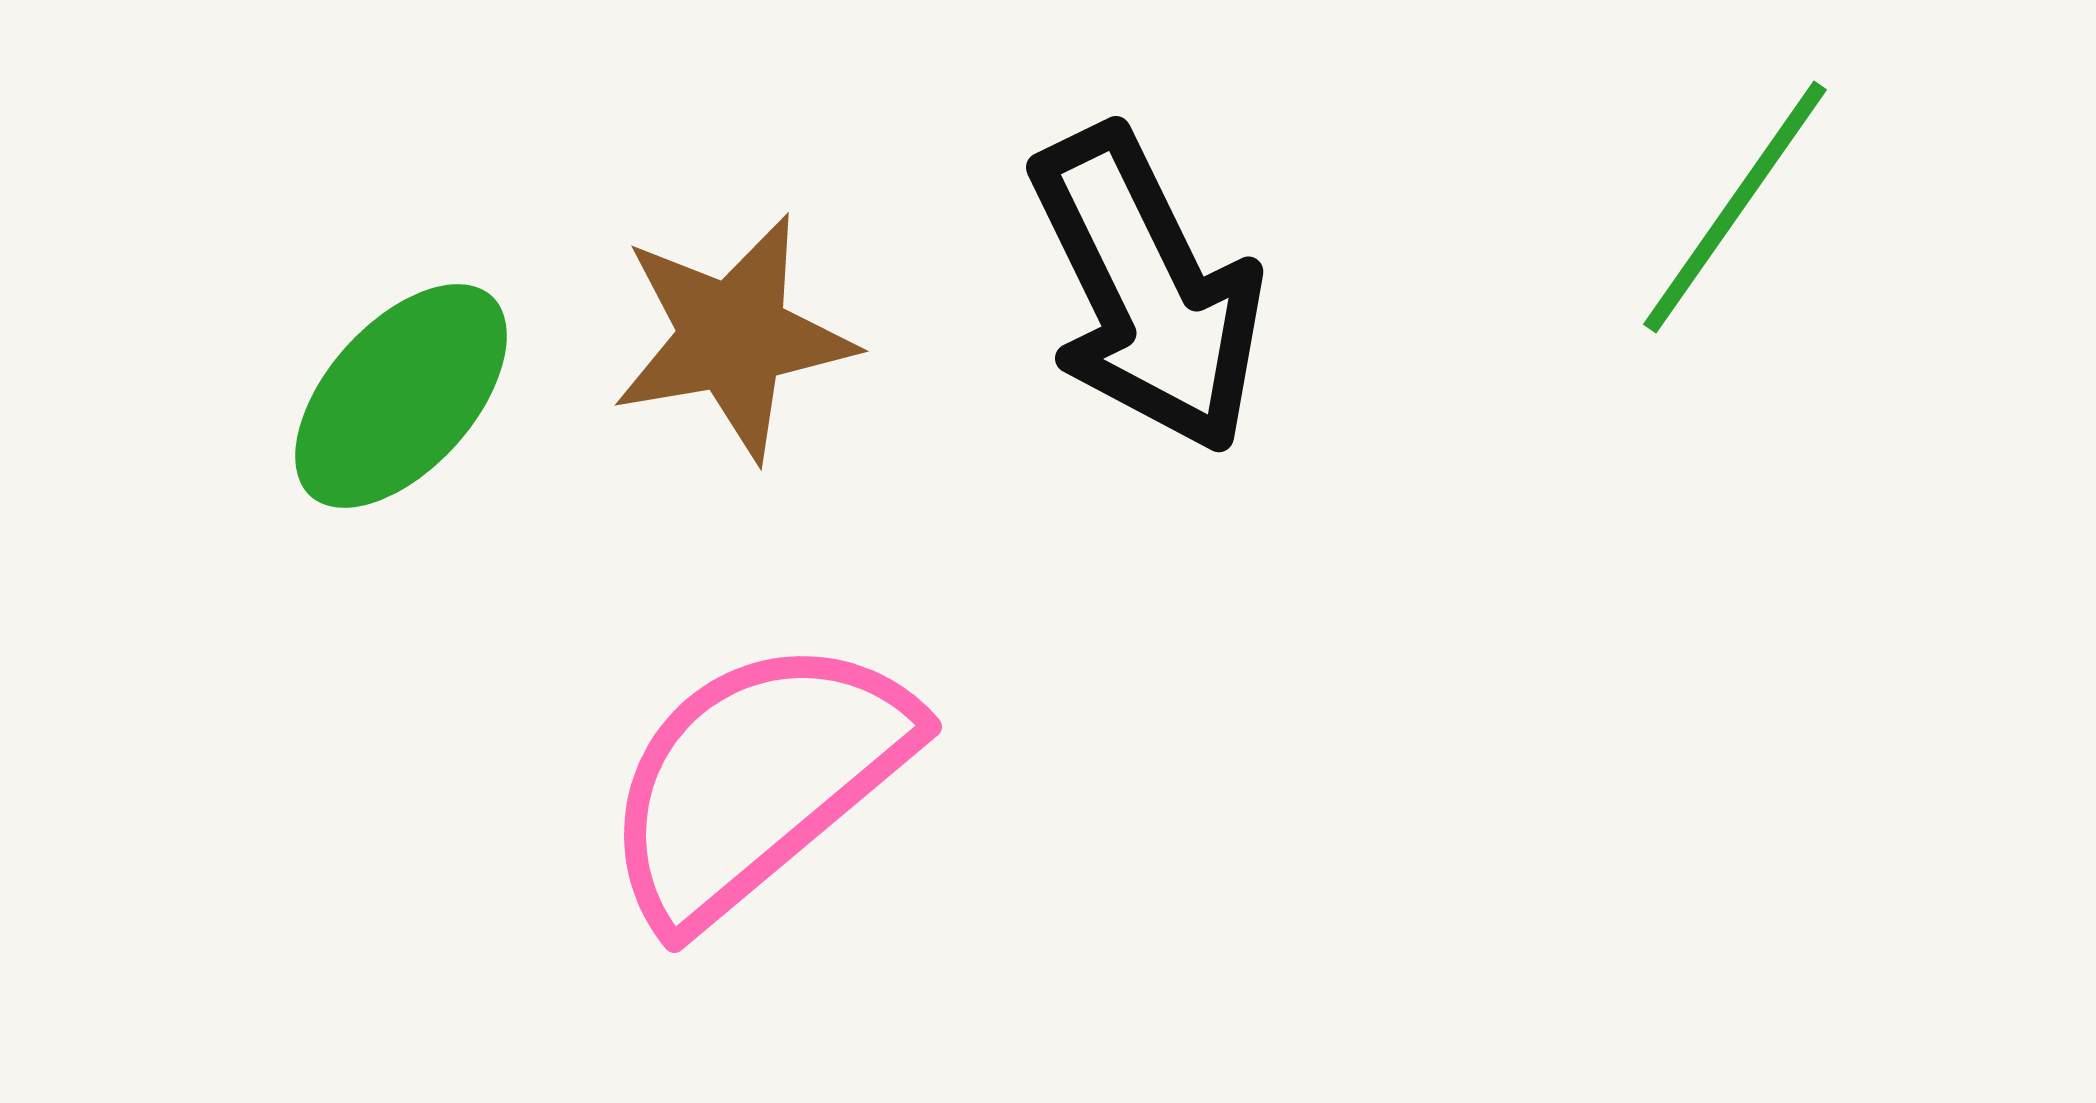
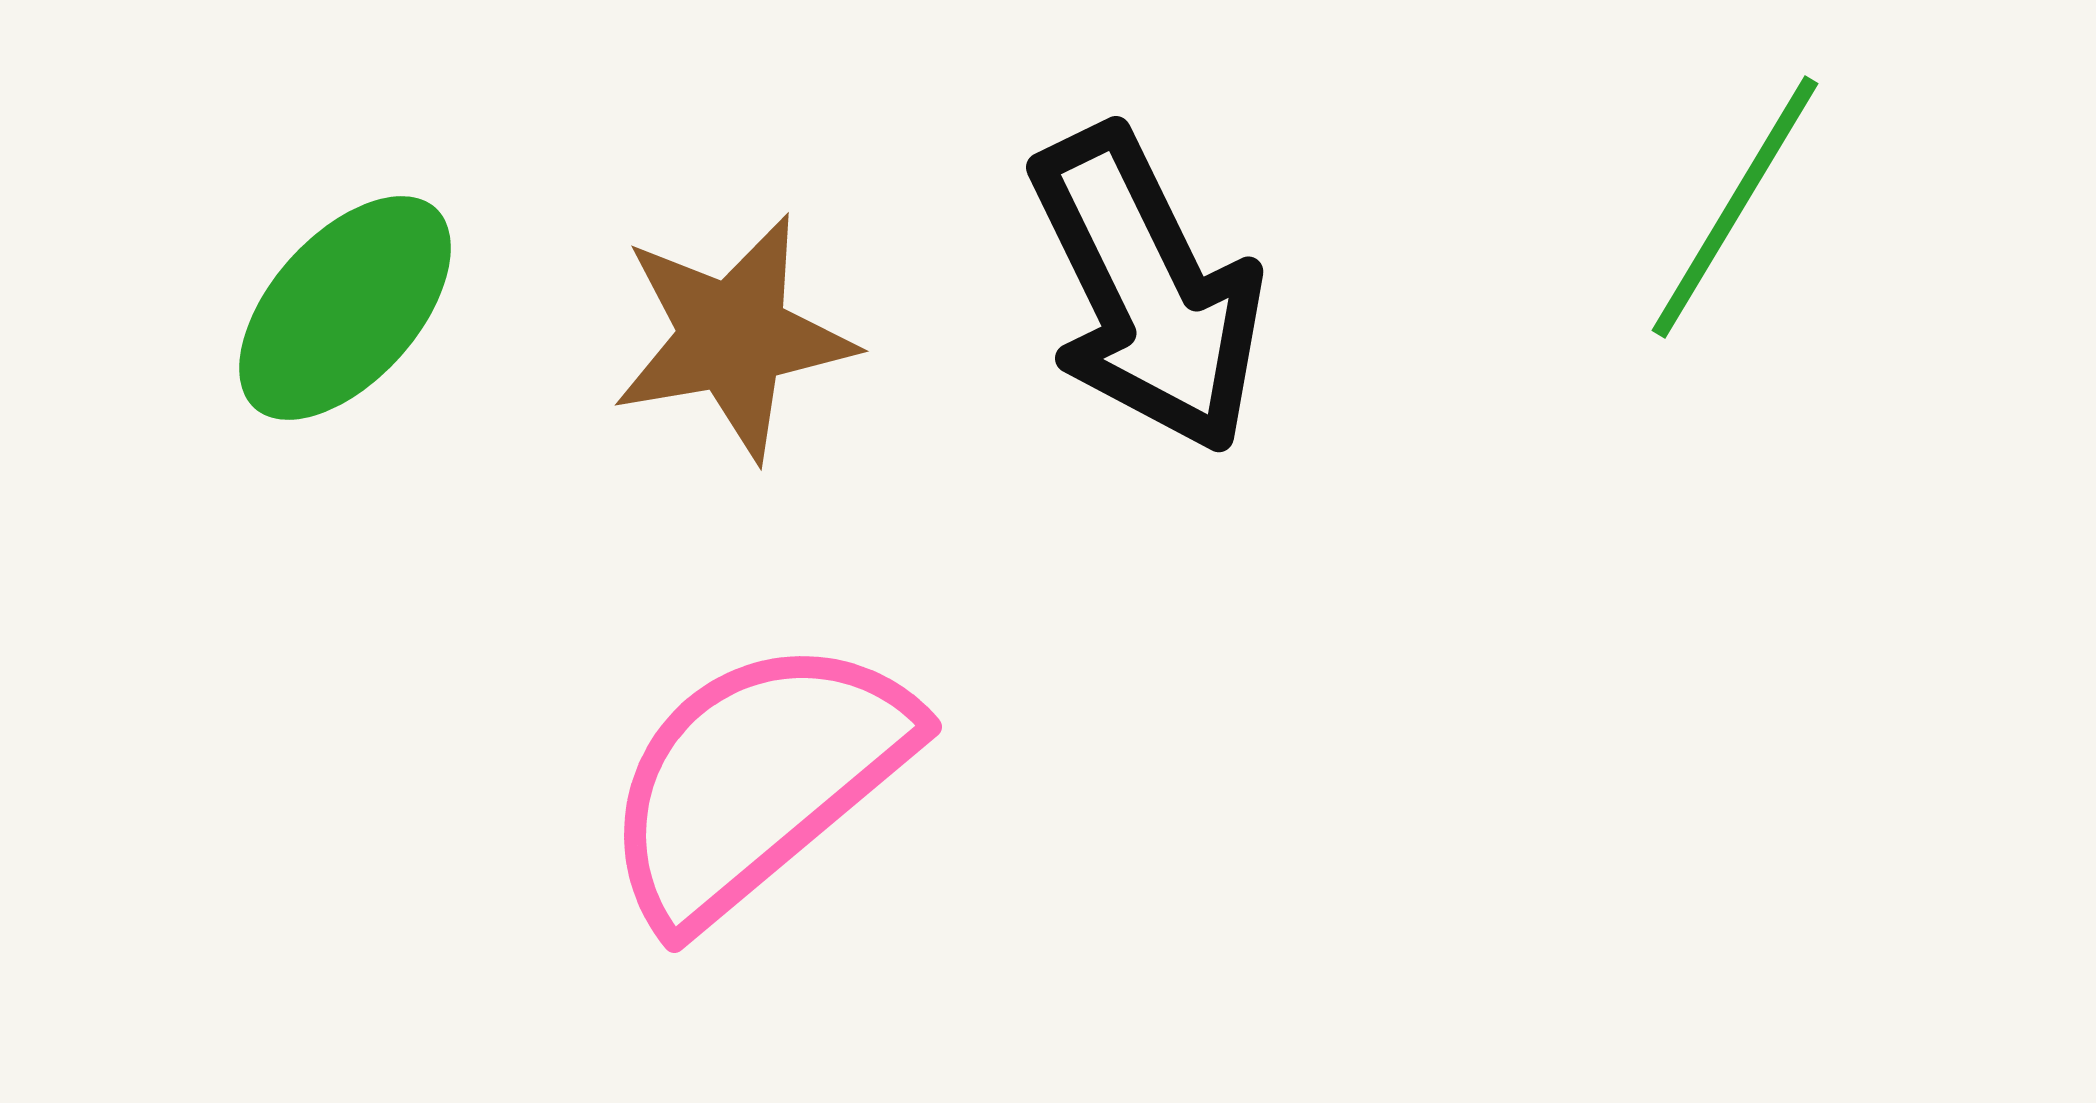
green line: rotated 4 degrees counterclockwise
green ellipse: moved 56 px left, 88 px up
